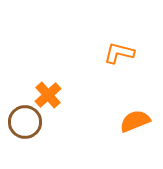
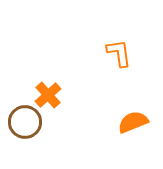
orange L-shape: rotated 68 degrees clockwise
orange semicircle: moved 2 px left, 1 px down
